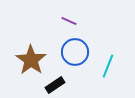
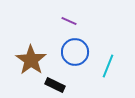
black rectangle: rotated 60 degrees clockwise
